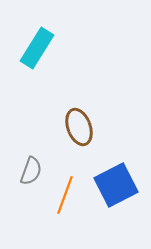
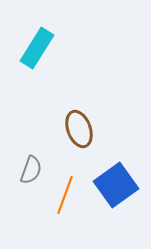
brown ellipse: moved 2 px down
gray semicircle: moved 1 px up
blue square: rotated 9 degrees counterclockwise
